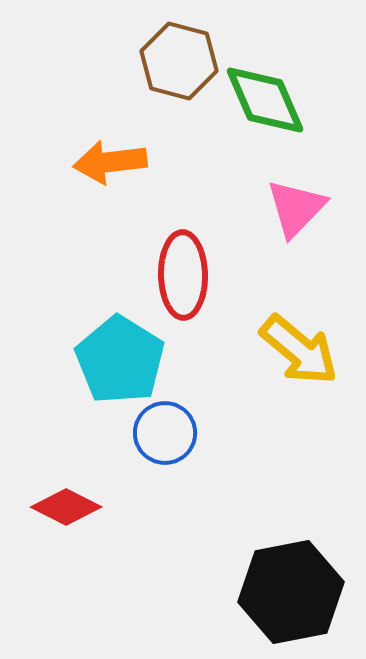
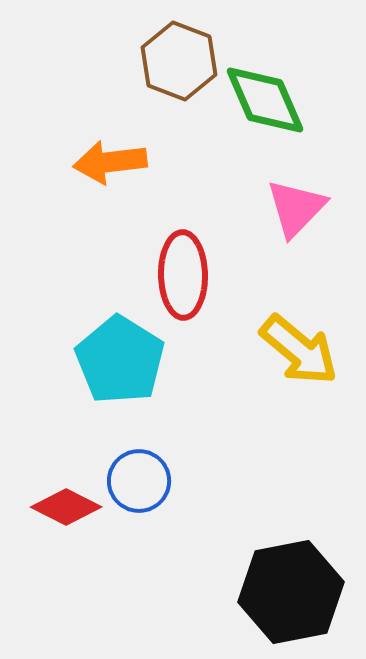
brown hexagon: rotated 6 degrees clockwise
blue circle: moved 26 px left, 48 px down
